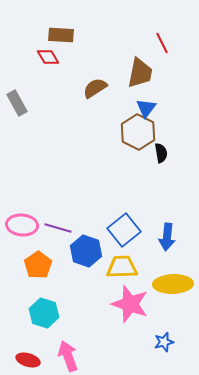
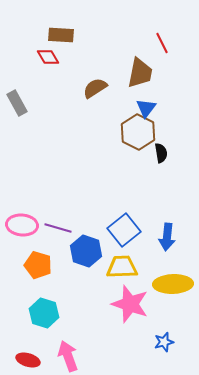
orange pentagon: rotated 20 degrees counterclockwise
